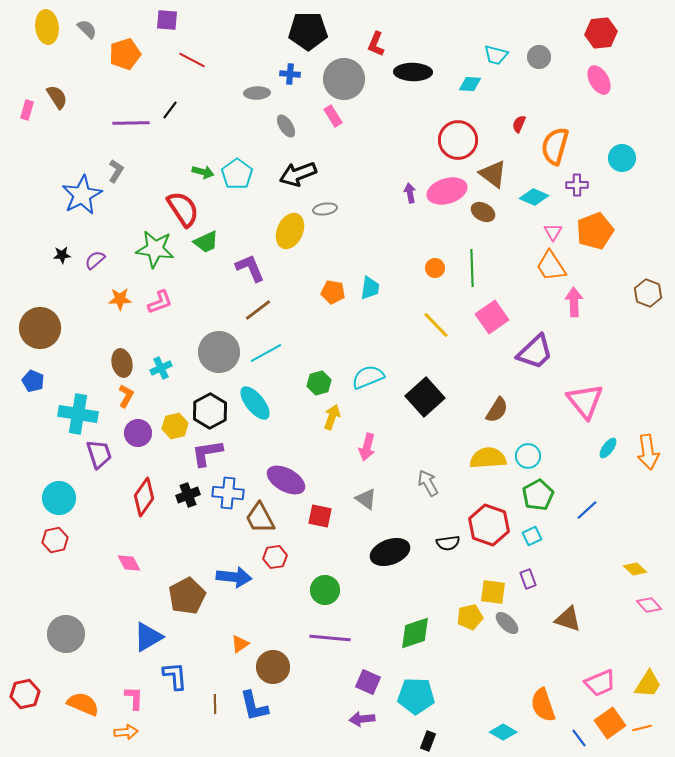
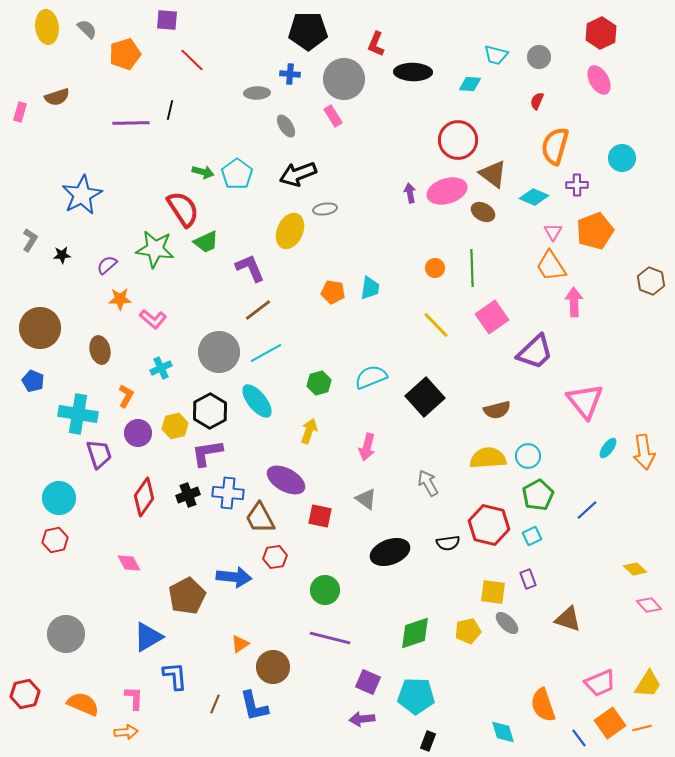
red hexagon at (601, 33): rotated 20 degrees counterclockwise
red line at (192, 60): rotated 16 degrees clockwise
brown semicircle at (57, 97): rotated 105 degrees clockwise
pink rectangle at (27, 110): moved 7 px left, 2 px down
black line at (170, 110): rotated 24 degrees counterclockwise
red semicircle at (519, 124): moved 18 px right, 23 px up
gray L-shape at (116, 171): moved 86 px left, 69 px down
purple semicircle at (95, 260): moved 12 px right, 5 px down
brown hexagon at (648, 293): moved 3 px right, 12 px up
pink L-shape at (160, 302): moved 7 px left, 17 px down; rotated 60 degrees clockwise
brown ellipse at (122, 363): moved 22 px left, 13 px up
cyan semicircle at (368, 377): moved 3 px right
cyan ellipse at (255, 403): moved 2 px right, 2 px up
brown semicircle at (497, 410): rotated 44 degrees clockwise
yellow arrow at (332, 417): moved 23 px left, 14 px down
orange arrow at (648, 452): moved 4 px left
red hexagon at (489, 525): rotated 6 degrees counterclockwise
yellow pentagon at (470, 617): moved 2 px left, 14 px down
purple line at (330, 638): rotated 9 degrees clockwise
brown line at (215, 704): rotated 24 degrees clockwise
cyan diamond at (503, 732): rotated 44 degrees clockwise
